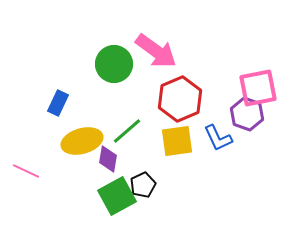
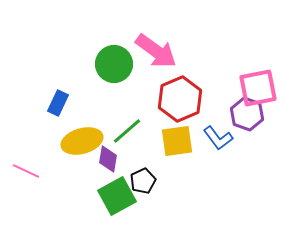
blue L-shape: rotated 12 degrees counterclockwise
black pentagon: moved 4 px up
